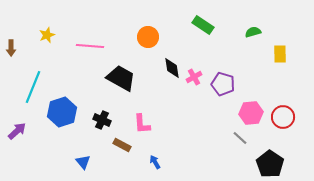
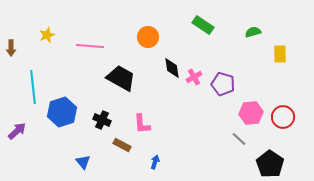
cyan line: rotated 28 degrees counterclockwise
gray line: moved 1 px left, 1 px down
blue arrow: rotated 48 degrees clockwise
